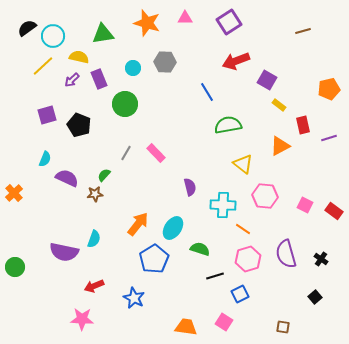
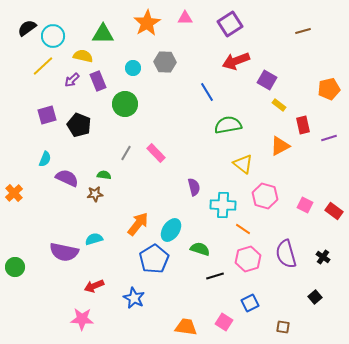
purple square at (229, 22): moved 1 px right, 2 px down
orange star at (147, 23): rotated 24 degrees clockwise
green triangle at (103, 34): rotated 10 degrees clockwise
yellow semicircle at (79, 57): moved 4 px right, 1 px up
purple rectangle at (99, 79): moved 1 px left, 2 px down
green semicircle at (104, 175): rotated 56 degrees clockwise
purple semicircle at (190, 187): moved 4 px right
pink hexagon at (265, 196): rotated 10 degrees clockwise
cyan ellipse at (173, 228): moved 2 px left, 2 px down
cyan semicircle at (94, 239): rotated 126 degrees counterclockwise
black cross at (321, 259): moved 2 px right, 2 px up
blue square at (240, 294): moved 10 px right, 9 px down
